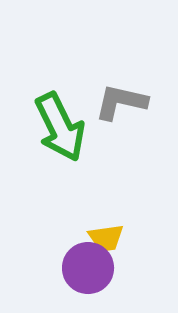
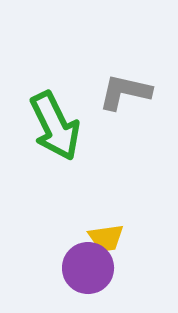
gray L-shape: moved 4 px right, 10 px up
green arrow: moved 5 px left, 1 px up
